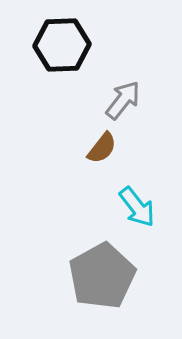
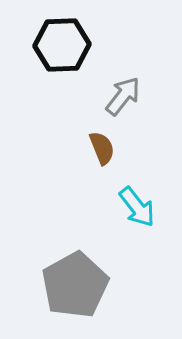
gray arrow: moved 4 px up
brown semicircle: rotated 60 degrees counterclockwise
gray pentagon: moved 27 px left, 9 px down
